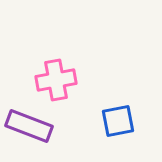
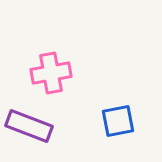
pink cross: moved 5 px left, 7 px up
